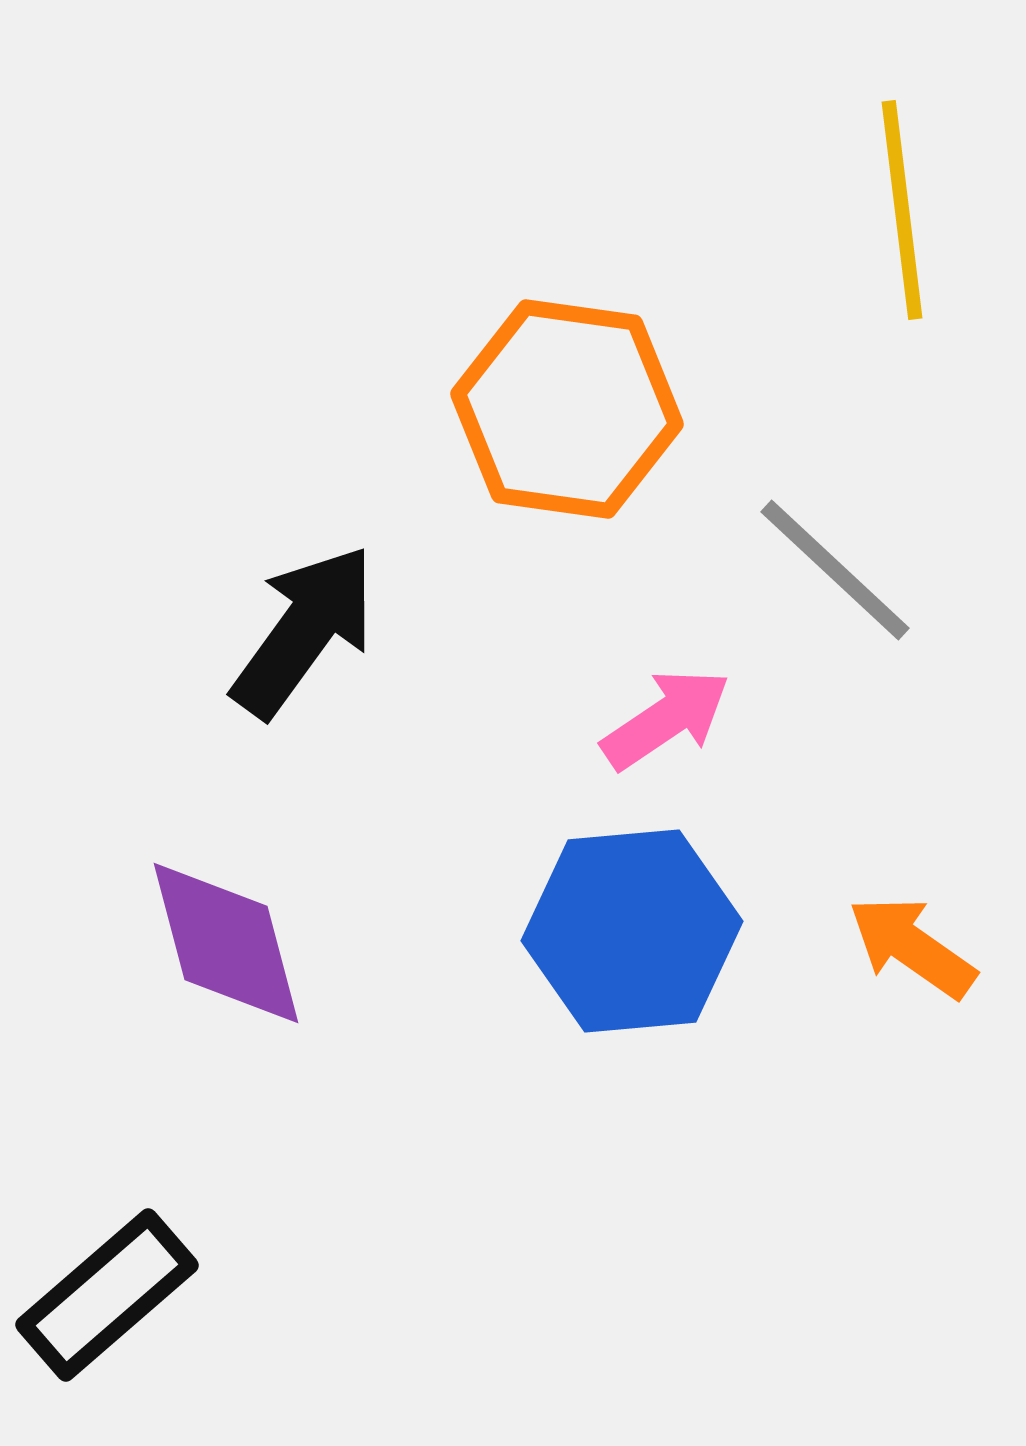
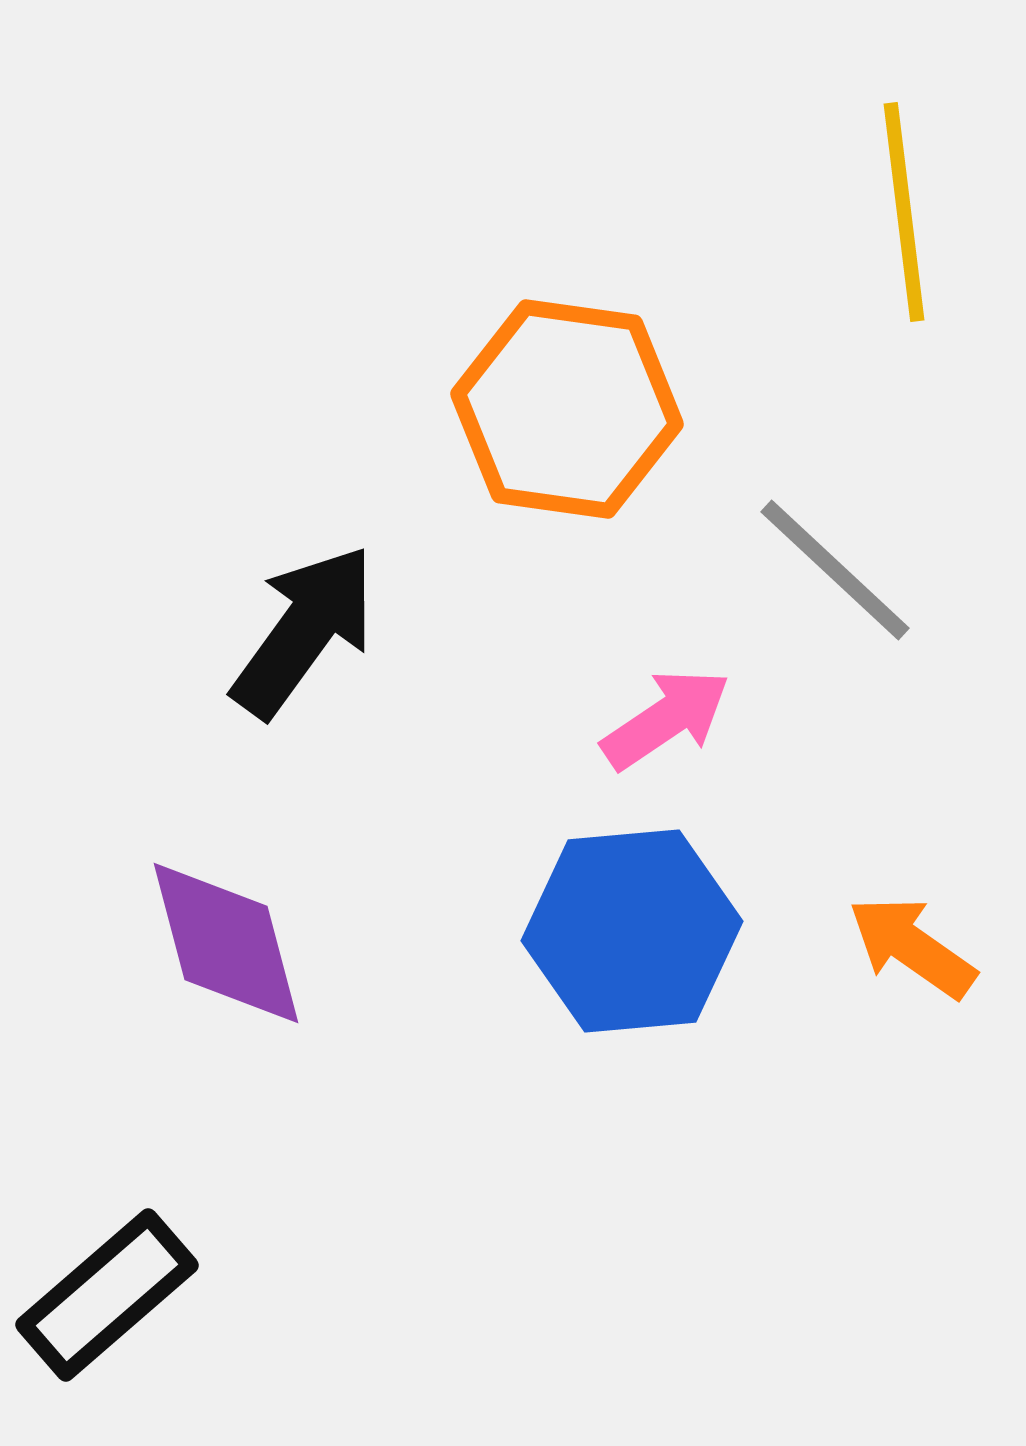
yellow line: moved 2 px right, 2 px down
